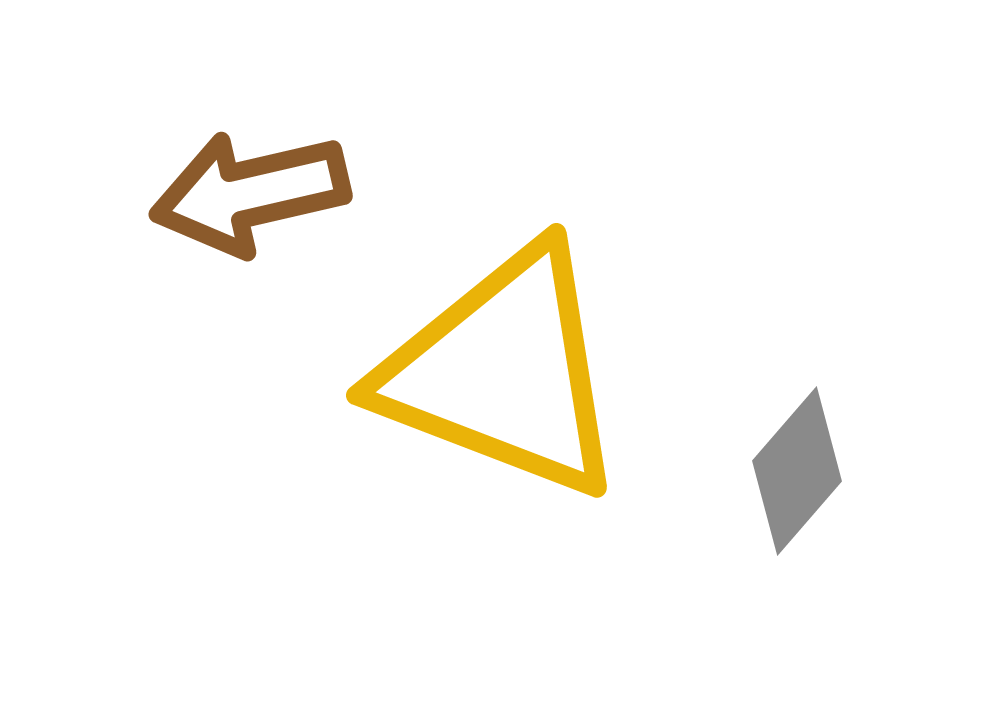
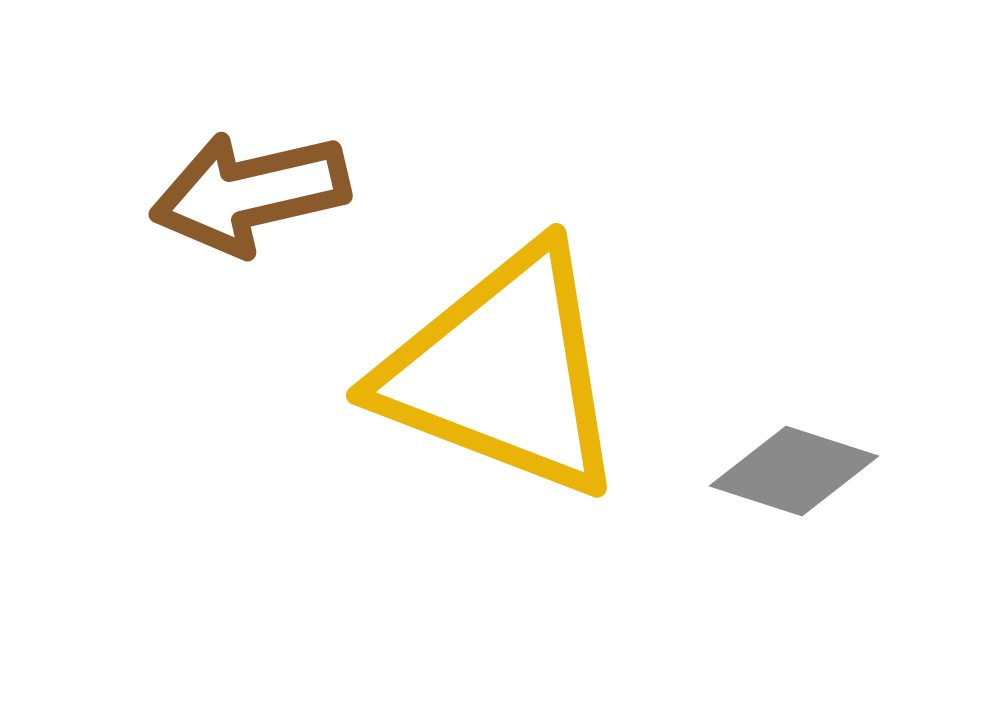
gray diamond: moved 3 px left; rotated 67 degrees clockwise
